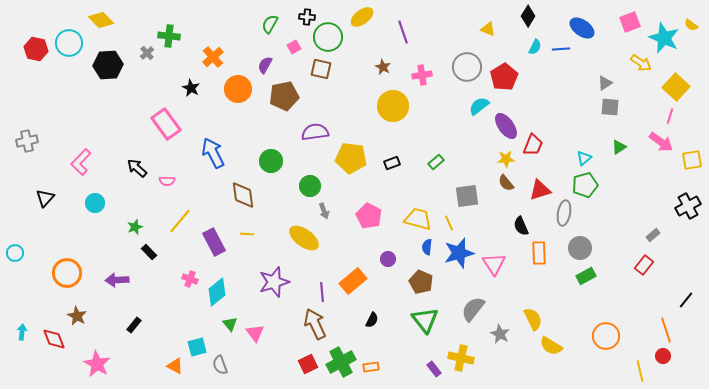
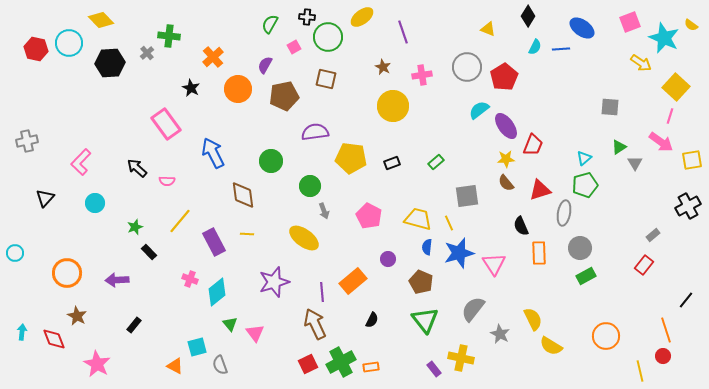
black hexagon at (108, 65): moved 2 px right, 2 px up
brown square at (321, 69): moved 5 px right, 10 px down
gray triangle at (605, 83): moved 30 px right, 80 px down; rotated 28 degrees counterclockwise
cyan semicircle at (479, 106): moved 4 px down
